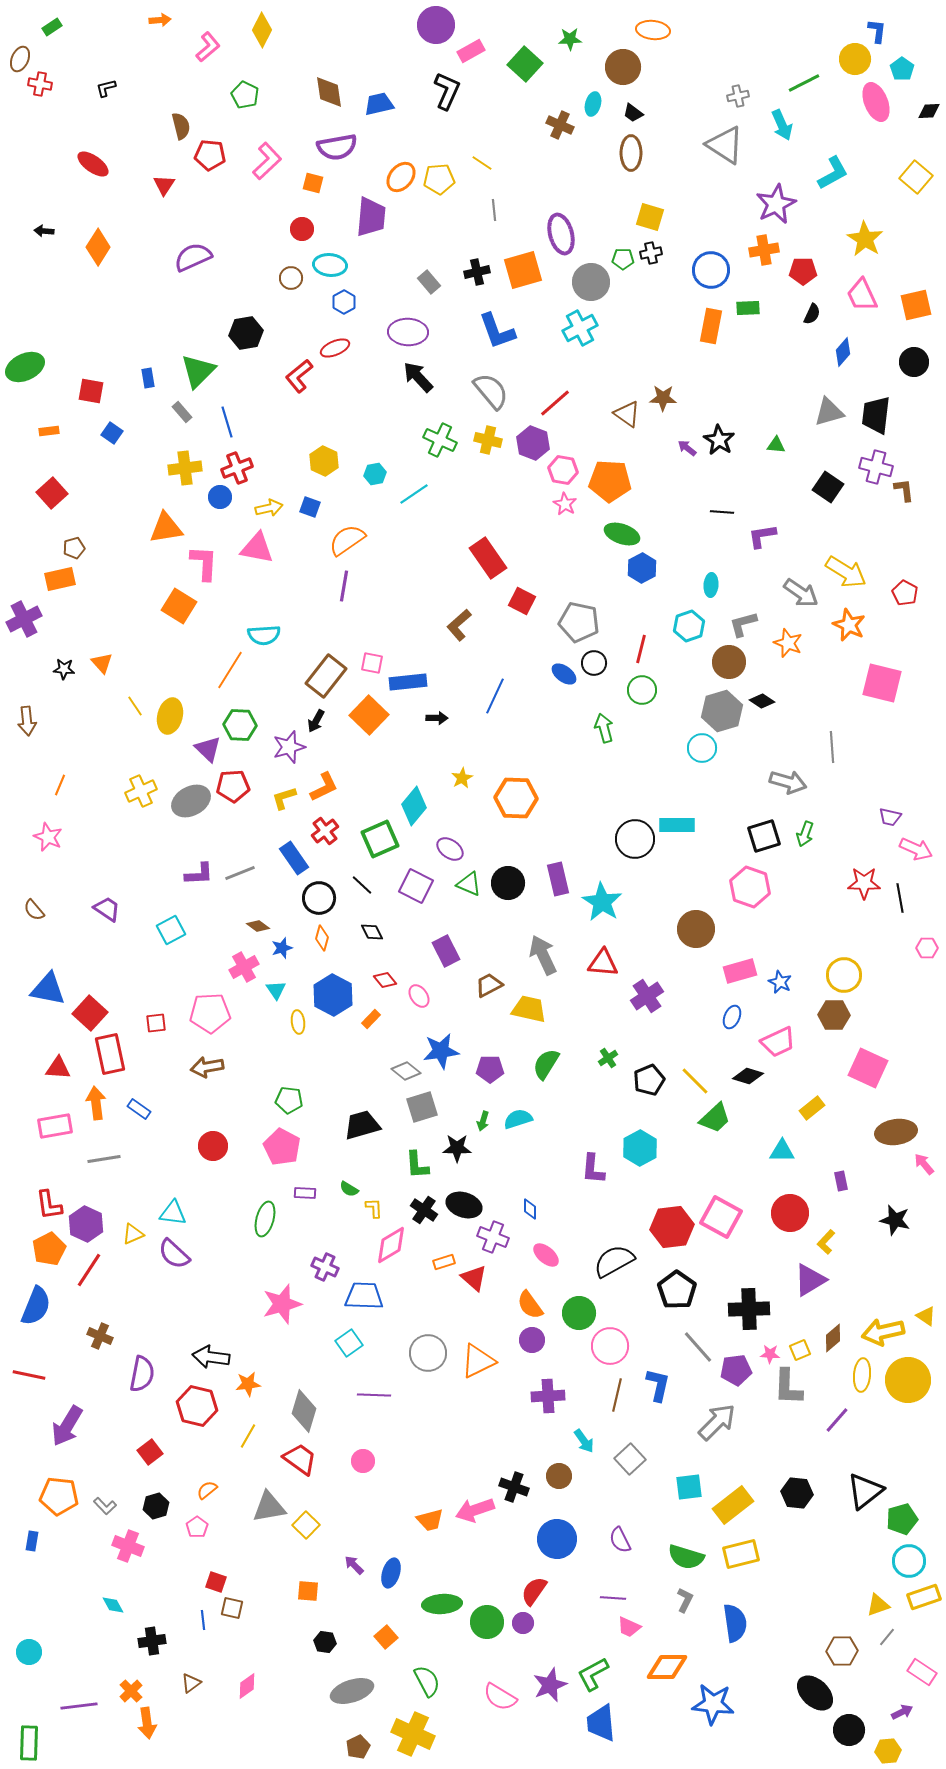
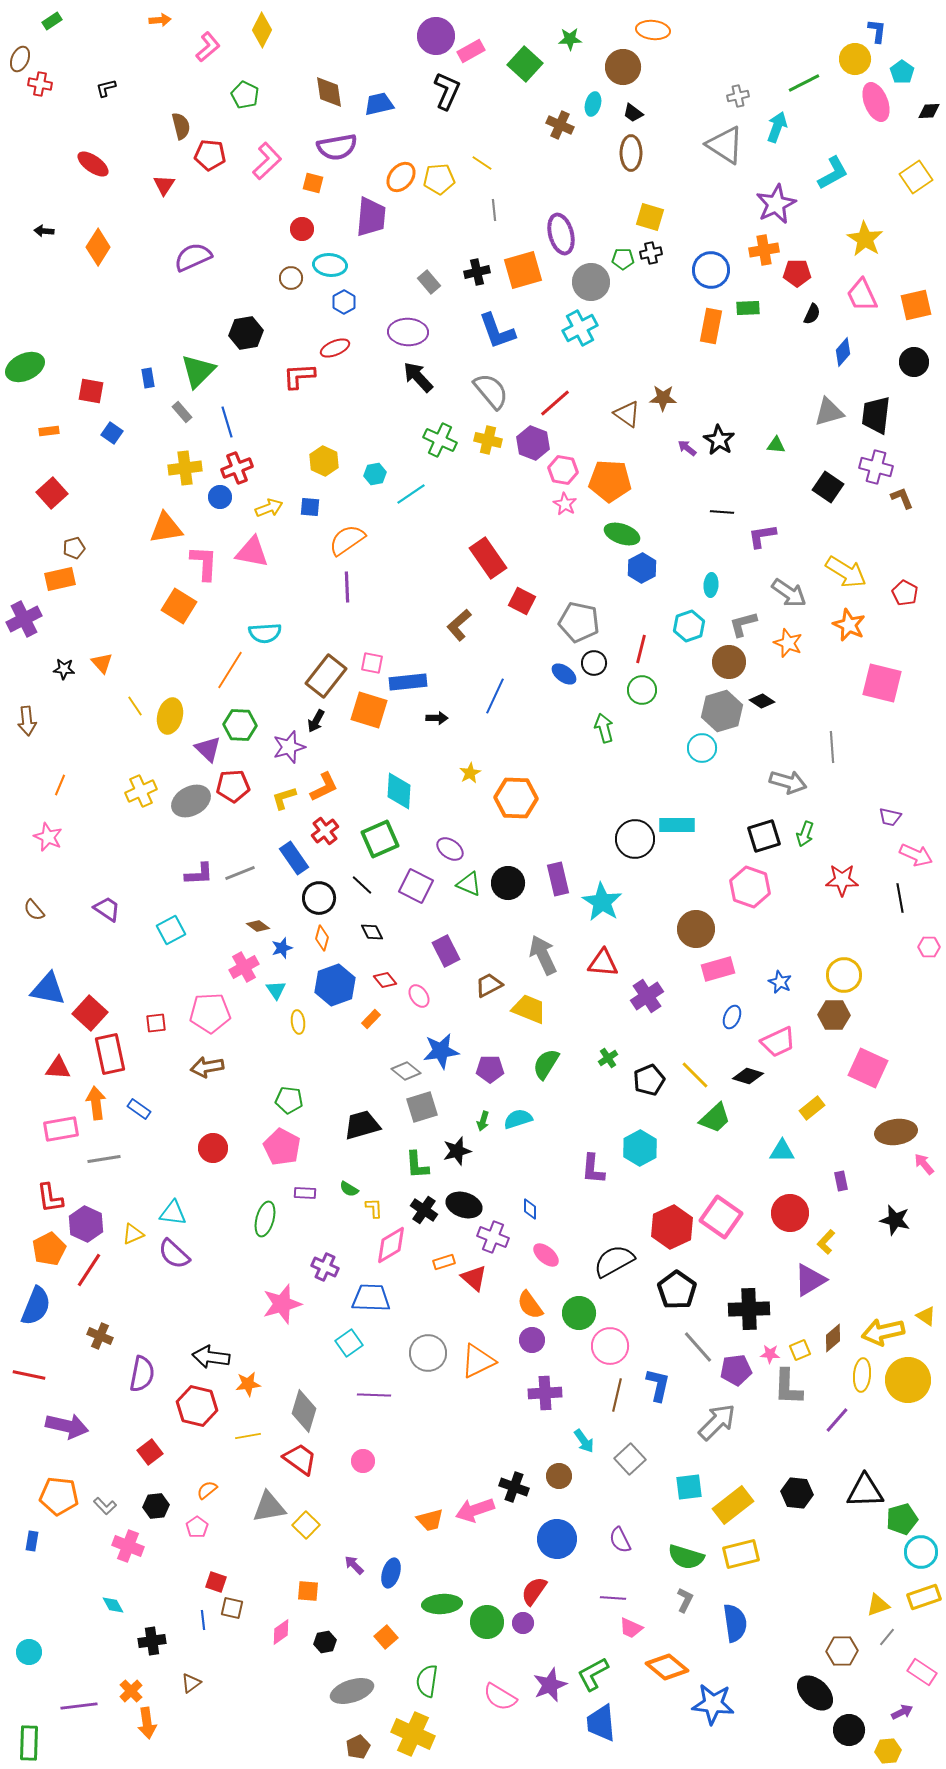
purple circle at (436, 25): moved 11 px down
green rectangle at (52, 27): moved 6 px up
cyan pentagon at (902, 69): moved 3 px down
cyan arrow at (782, 125): moved 5 px left, 2 px down; rotated 136 degrees counterclockwise
yellow square at (916, 177): rotated 16 degrees clockwise
red pentagon at (803, 271): moved 6 px left, 2 px down
red L-shape at (299, 376): rotated 36 degrees clockwise
brown L-shape at (904, 490): moved 2 px left, 8 px down; rotated 15 degrees counterclockwise
cyan line at (414, 494): moved 3 px left
blue square at (310, 507): rotated 15 degrees counterclockwise
yellow arrow at (269, 508): rotated 8 degrees counterclockwise
pink triangle at (257, 548): moved 5 px left, 4 px down
purple line at (344, 586): moved 3 px right, 1 px down; rotated 12 degrees counterclockwise
gray arrow at (801, 593): moved 12 px left
cyan semicircle at (264, 635): moved 1 px right, 2 px up
orange square at (369, 715): moved 5 px up; rotated 27 degrees counterclockwise
yellow star at (462, 778): moved 8 px right, 5 px up
cyan diamond at (414, 806): moved 15 px left, 15 px up; rotated 36 degrees counterclockwise
pink arrow at (916, 849): moved 6 px down
red star at (864, 883): moved 22 px left, 3 px up
pink hexagon at (927, 948): moved 2 px right, 1 px up
pink rectangle at (740, 971): moved 22 px left, 2 px up
blue hexagon at (333, 995): moved 2 px right, 10 px up; rotated 12 degrees clockwise
yellow trapezoid at (529, 1009): rotated 9 degrees clockwise
yellow line at (695, 1081): moved 6 px up
pink rectangle at (55, 1126): moved 6 px right, 3 px down
red circle at (213, 1146): moved 2 px down
black star at (457, 1148): moved 3 px down; rotated 16 degrees counterclockwise
red L-shape at (49, 1205): moved 1 px right, 7 px up
pink square at (721, 1217): rotated 6 degrees clockwise
red hexagon at (672, 1227): rotated 18 degrees counterclockwise
blue trapezoid at (364, 1296): moved 7 px right, 2 px down
purple cross at (548, 1396): moved 3 px left, 3 px up
purple arrow at (67, 1426): rotated 108 degrees counterclockwise
yellow line at (248, 1436): rotated 50 degrees clockwise
black triangle at (865, 1491): rotated 36 degrees clockwise
black hexagon at (156, 1506): rotated 10 degrees clockwise
cyan circle at (909, 1561): moved 12 px right, 9 px up
pink trapezoid at (629, 1627): moved 2 px right, 1 px down
black hexagon at (325, 1642): rotated 20 degrees counterclockwise
orange diamond at (667, 1667): rotated 39 degrees clockwise
green semicircle at (427, 1681): rotated 144 degrees counterclockwise
pink diamond at (247, 1686): moved 34 px right, 54 px up
